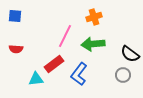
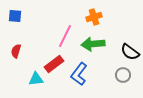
red semicircle: moved 2 px down; rotated 104 degrees clockwise
black semicircle: moved 2 px up
